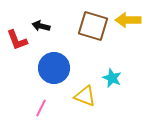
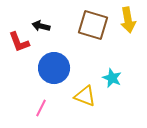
yellow arrow: rotated 100 degrees counterclockwise
brown square: moved 1 px up
red L-shape: moved 2 px right, 2 px down
